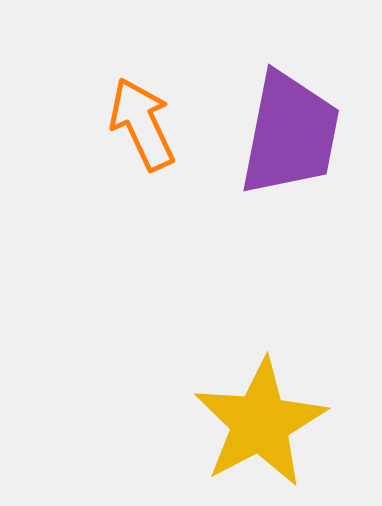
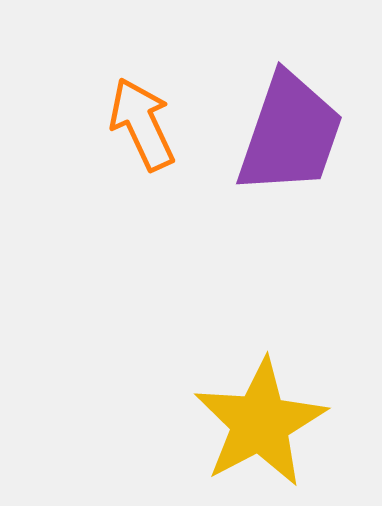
purple trapezoid: rotated 8 degrees clockwise
